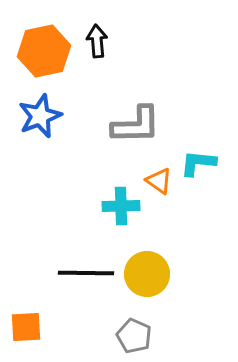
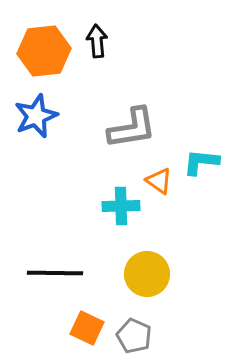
orange hexagon: rotated 6 degrees clockwise
blue star: moved 4 px left
gray L-shape: moved 4 px left, 3 px down; rotated 8 degrees counterclockwise
cyan L-shape: moved 3 px right, 1 px up
black line: moved 31 px left
orange square: moved 61 px right, 1 px down; rotated 28 degrees clockwise
